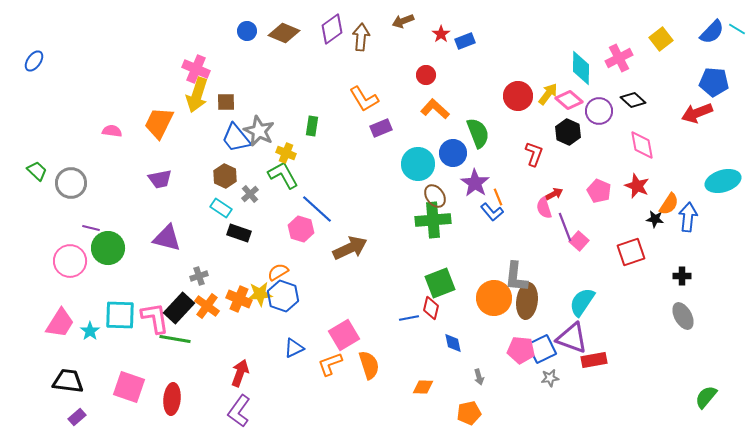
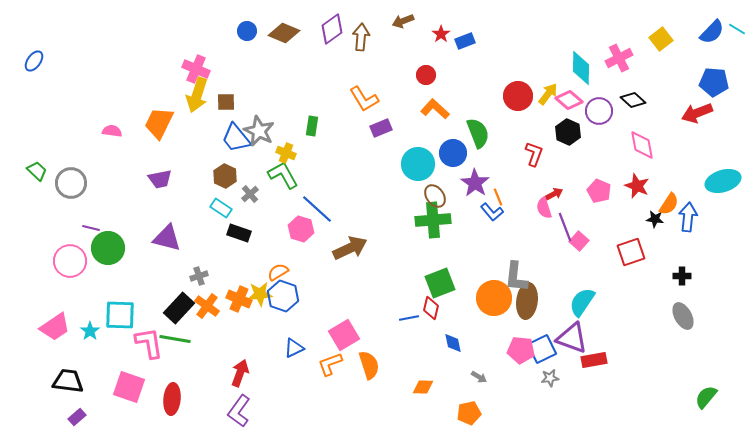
pink L-shape at (155, 318): moved 6 px left, 25 px down
pink trapezoid at (60, 323): moved 5 px left, 4 px down; rotated 24 degrees clockwise
gray arrow at (479, 377): rotated 42 degrees counterclockwise
